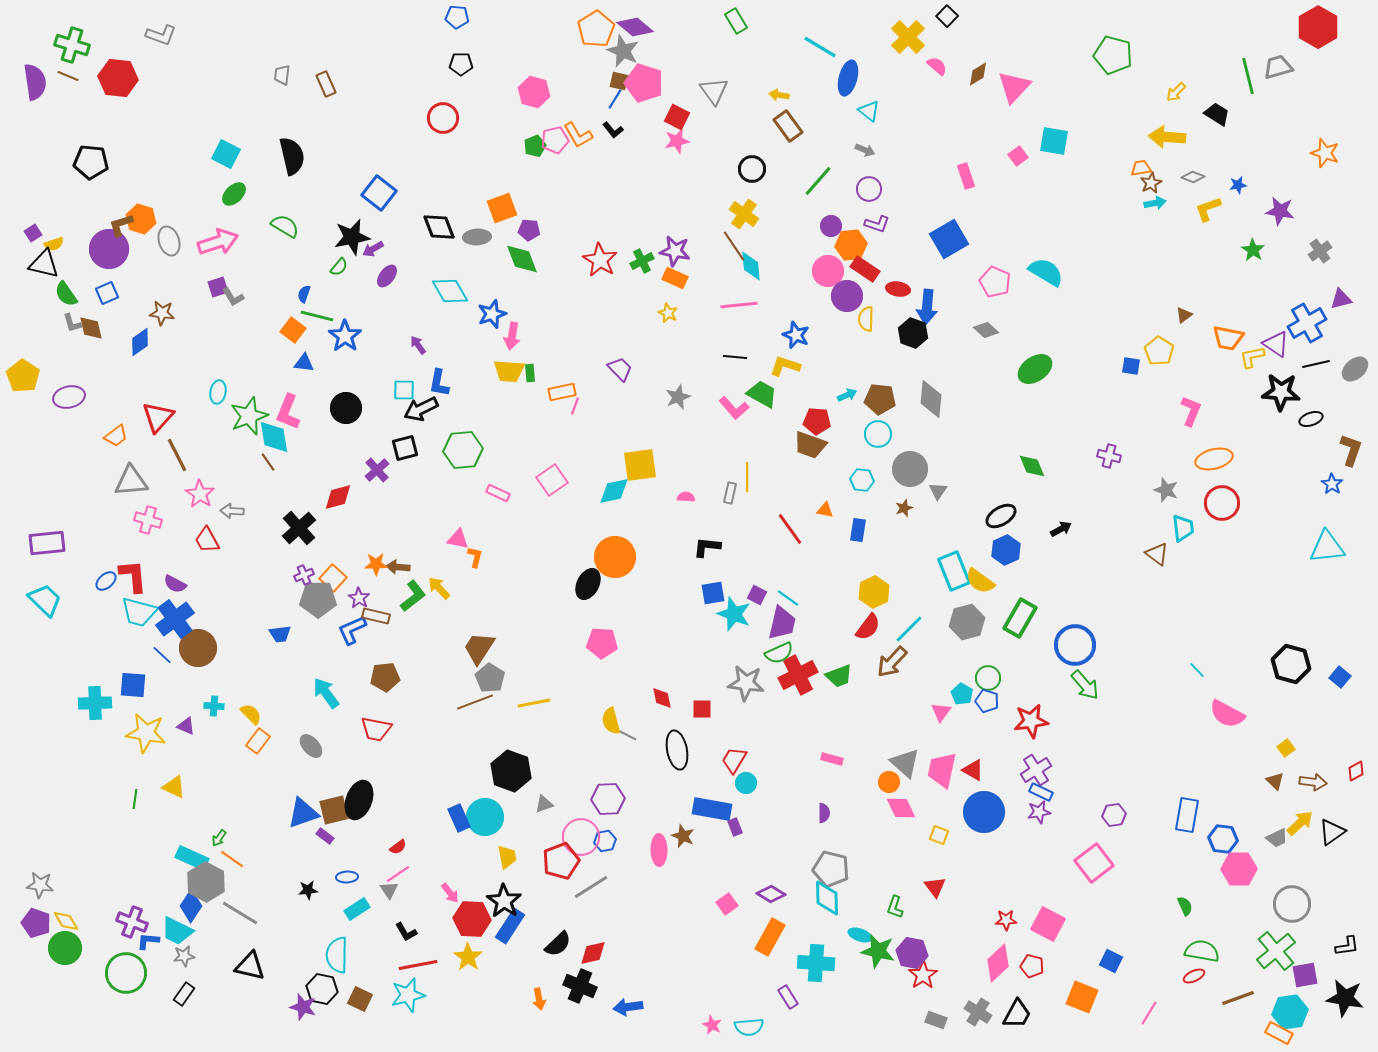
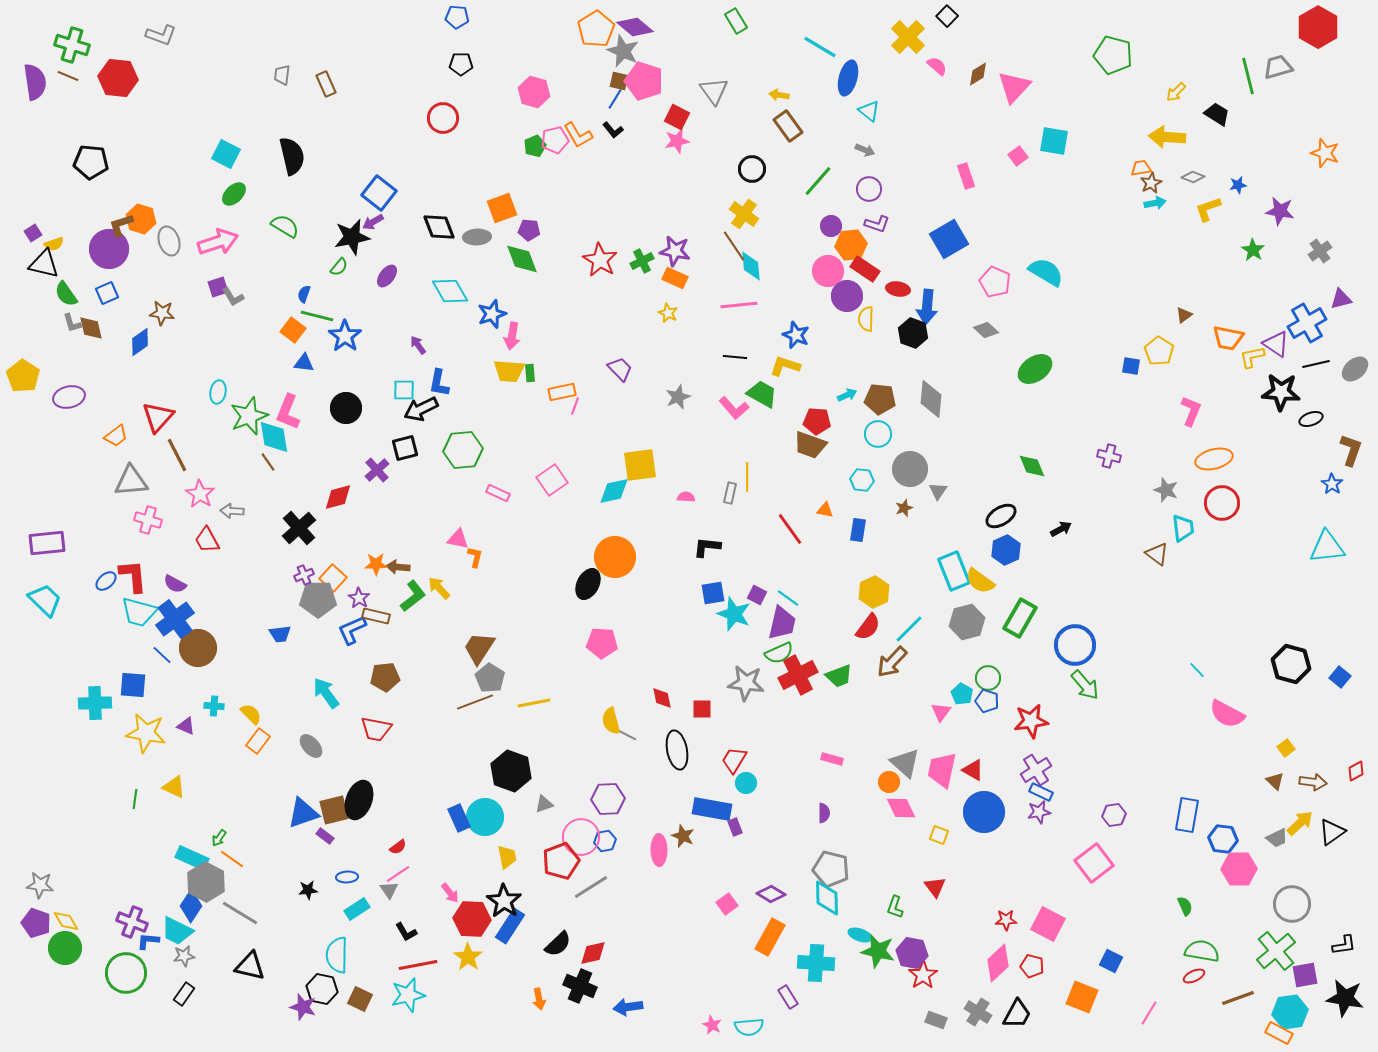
pink pentagon at (644, 83): moved 2 px up
purple arrow at (373, 249): moved 27 px up
black L-shape at (1347, 946): moved 3 px left, 1 px up
